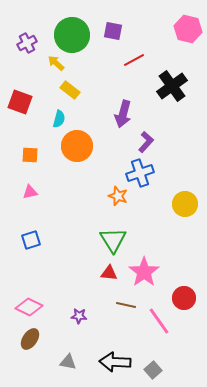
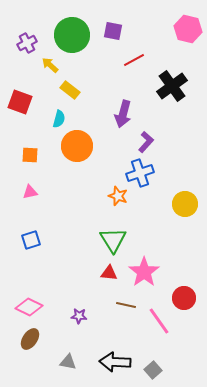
yellow arrow: moved 6 px left, 2 px down
